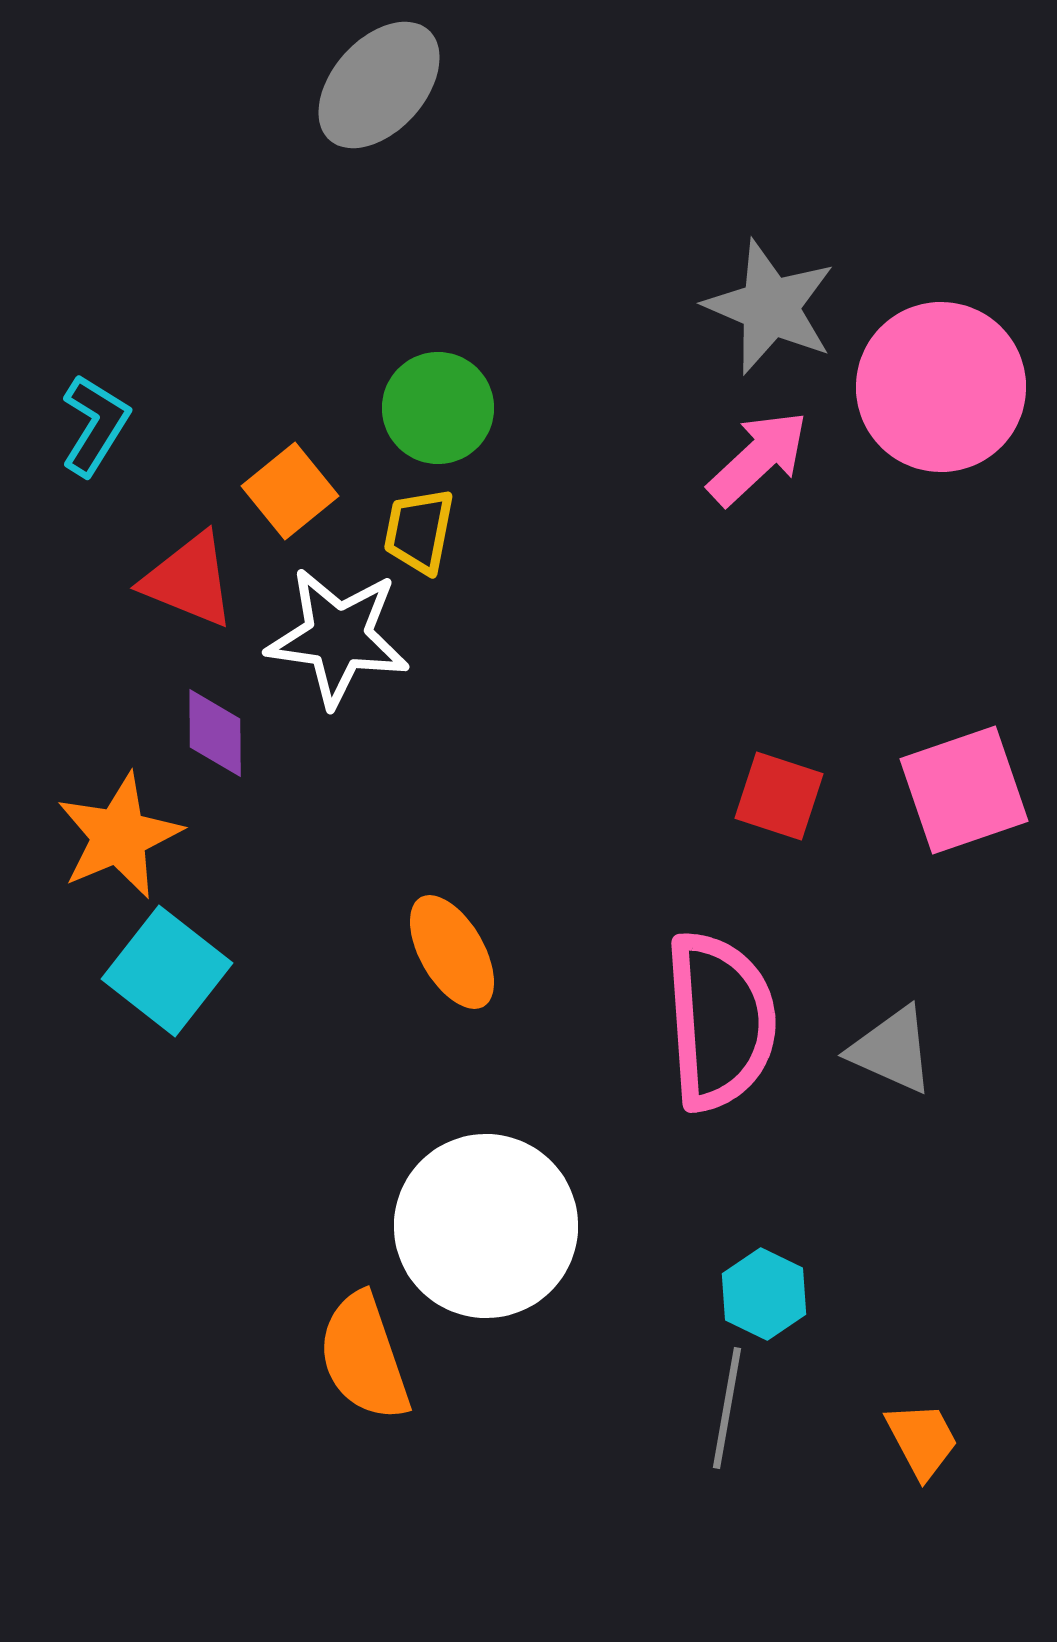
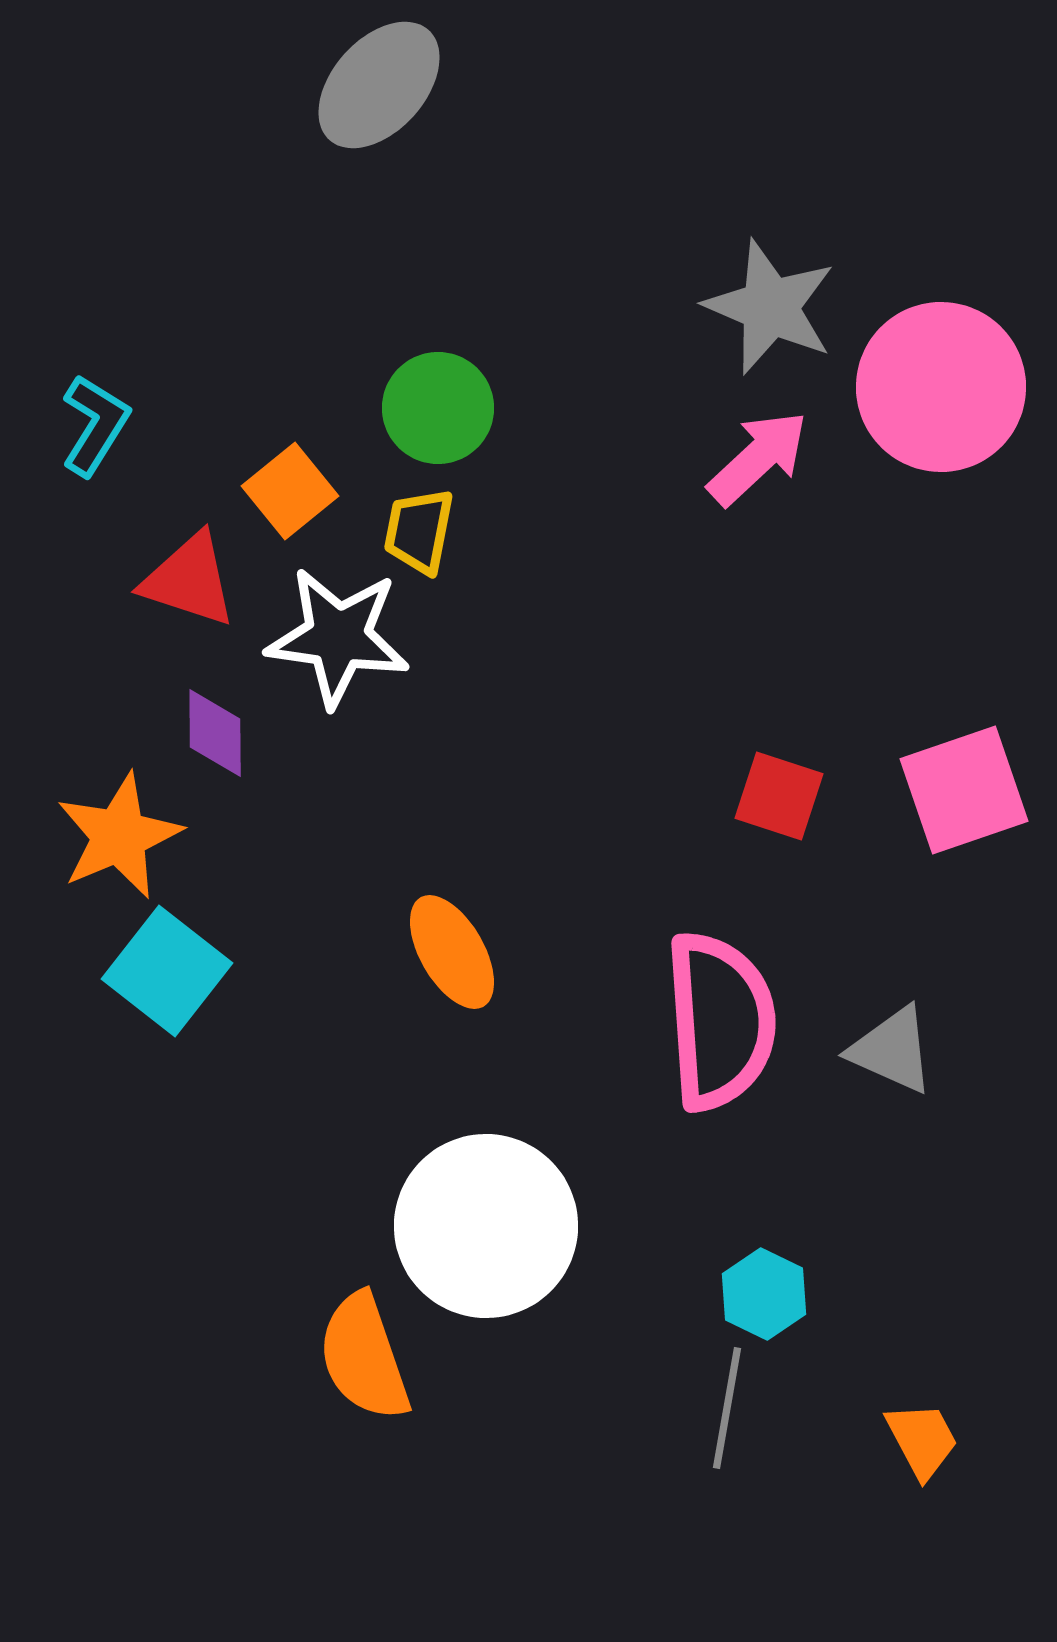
red triangle: rotated 4 degrees counterclockwise
